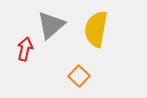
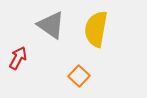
gray triangle: rotated 44 degrees counterclockwise
red arrow: moved 7 px left, 9 px down; rotated 15 degrees clockwise
